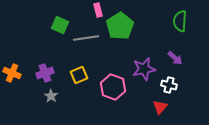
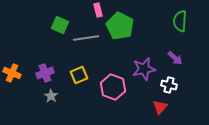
green pentagon: rotated 12 degrees counterclockwise
